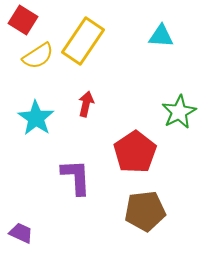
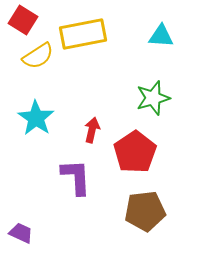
yellow rectangle: moved 7 px up; rotated 45 degrees clockwise
red arrow: moved 6 px right, 26 px down
green star: moved 26 px left, 14 px up; rotated 12 degrees clockwise
